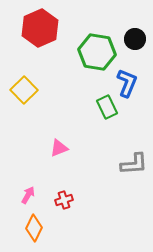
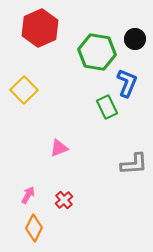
red cross: rotated 24 degrees counterclockwise
